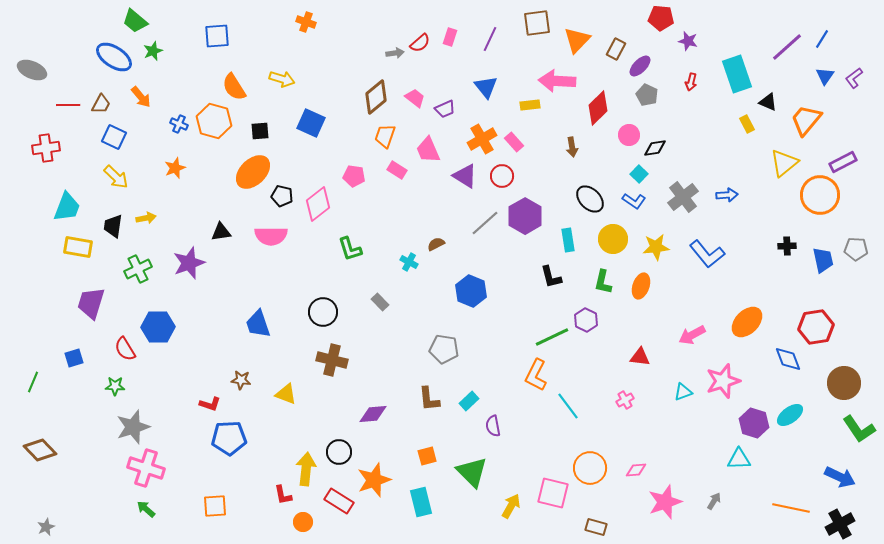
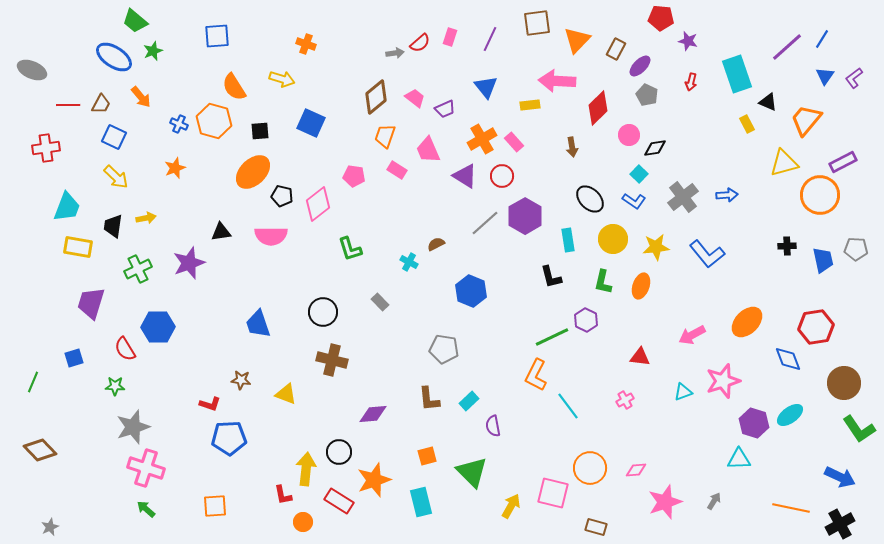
orange cross at (306, 22): moved 22 px down
yellow triangle at (784, 163): rotated 24 degrees clockwise
gray star at (46, 527): moved 4 px right
